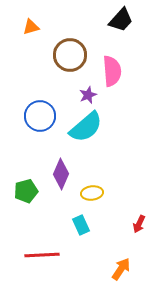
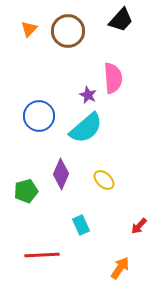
orange triangle: moved 2 px left, 2 px down; rotated 30 degrees counterclockwise
brown circle: moved 2 px left, 24 px up
pink semicircle: moved 1 px right, 7 px down
purple star: rotated 24 degrees counterclockwise
blue circle: moved 1 px left
cyan semicircle: moved 1 px down
yellow ellipse: moved 12 px right, 13 px up; rotated 50 degrees clockwise
red arrow: moved 2 px down; rotated 18 degrees clockwise
orange arrow: moved 1 px left, 1 px up
